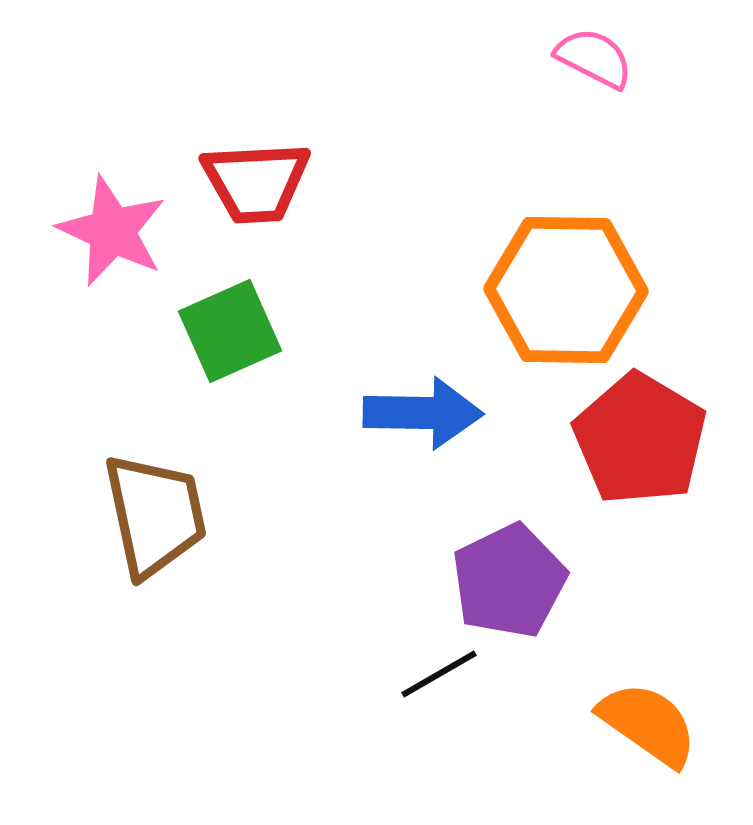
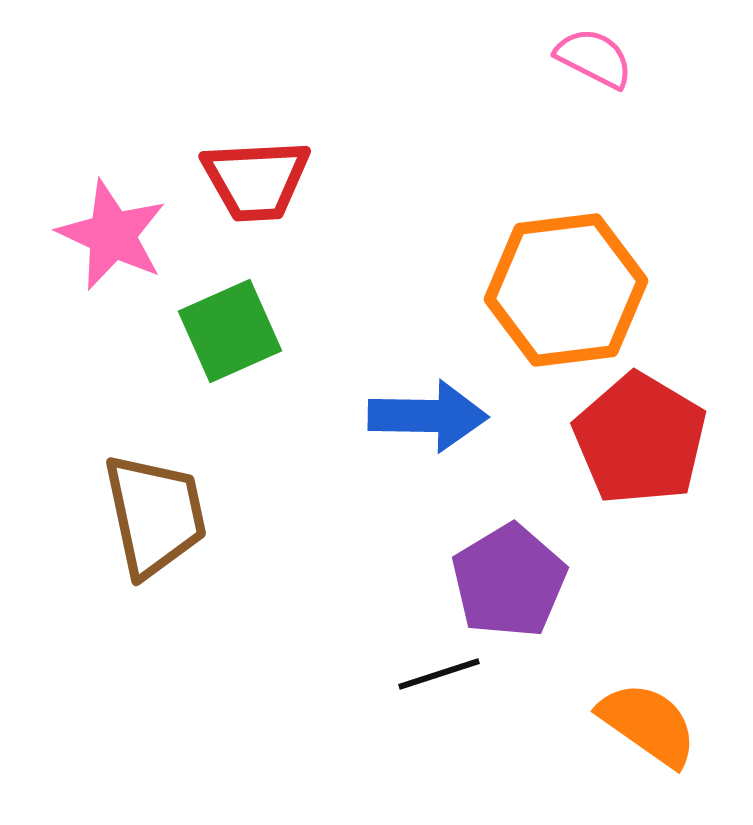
red trapezoid: moved 2 px up
pink star: moved 4 px down
orange hexagon: rotated 8 degrees counterclockwise
blue arrow: moved 5 px right, 3 px down
purple pentagon: rotated 5 degrees counterclockwise
black line: rotated 12 degrees clockwise
